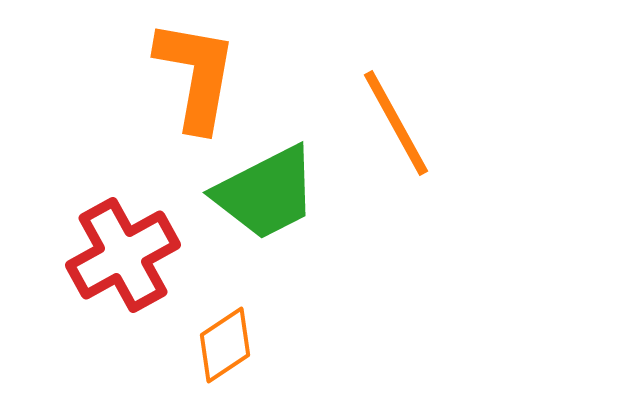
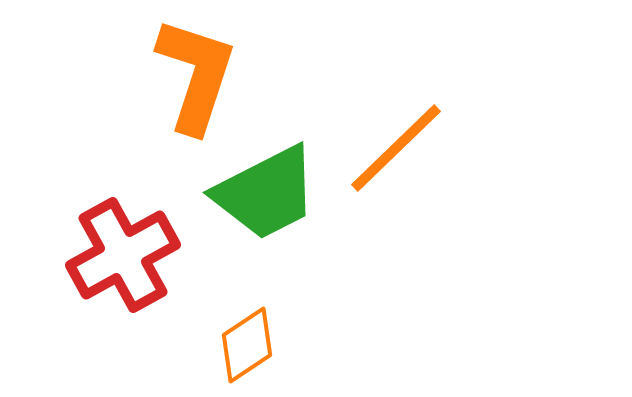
orange L-shape: rotated 8 degrees clockwise
orange line: moved 25 px down; rotated 75 degrees clockwise
orange diamond: moved 22 px right
